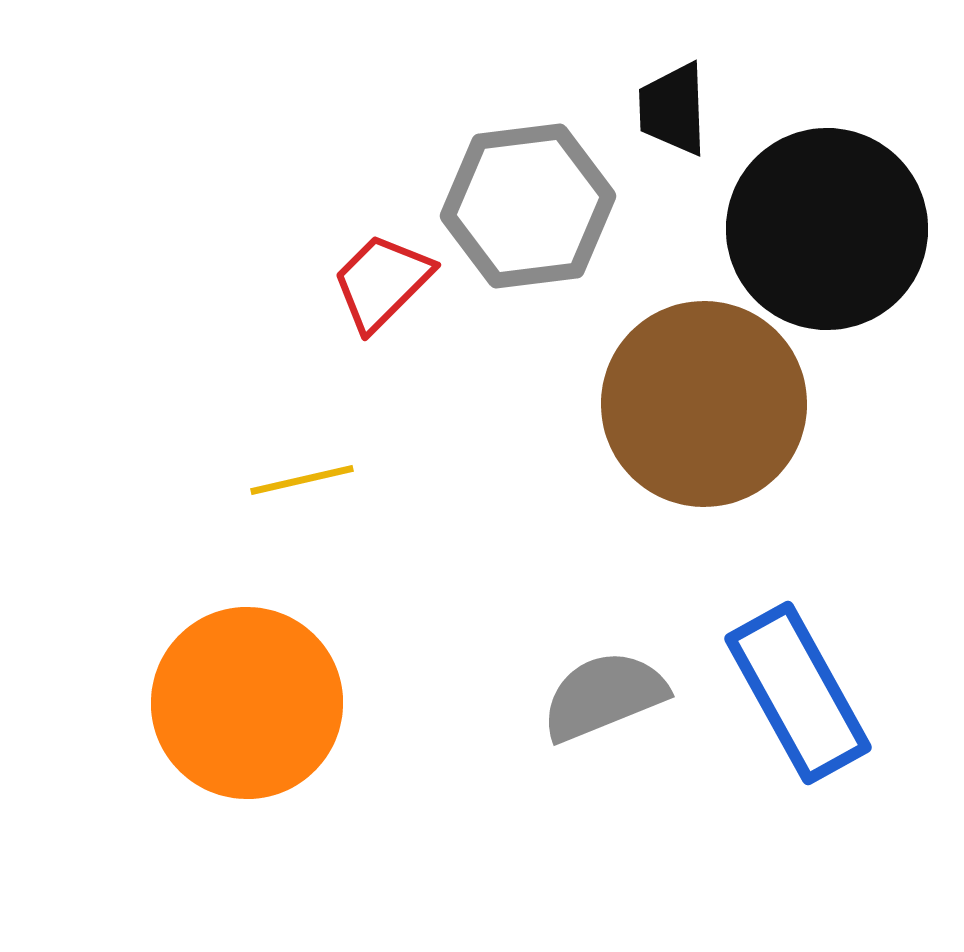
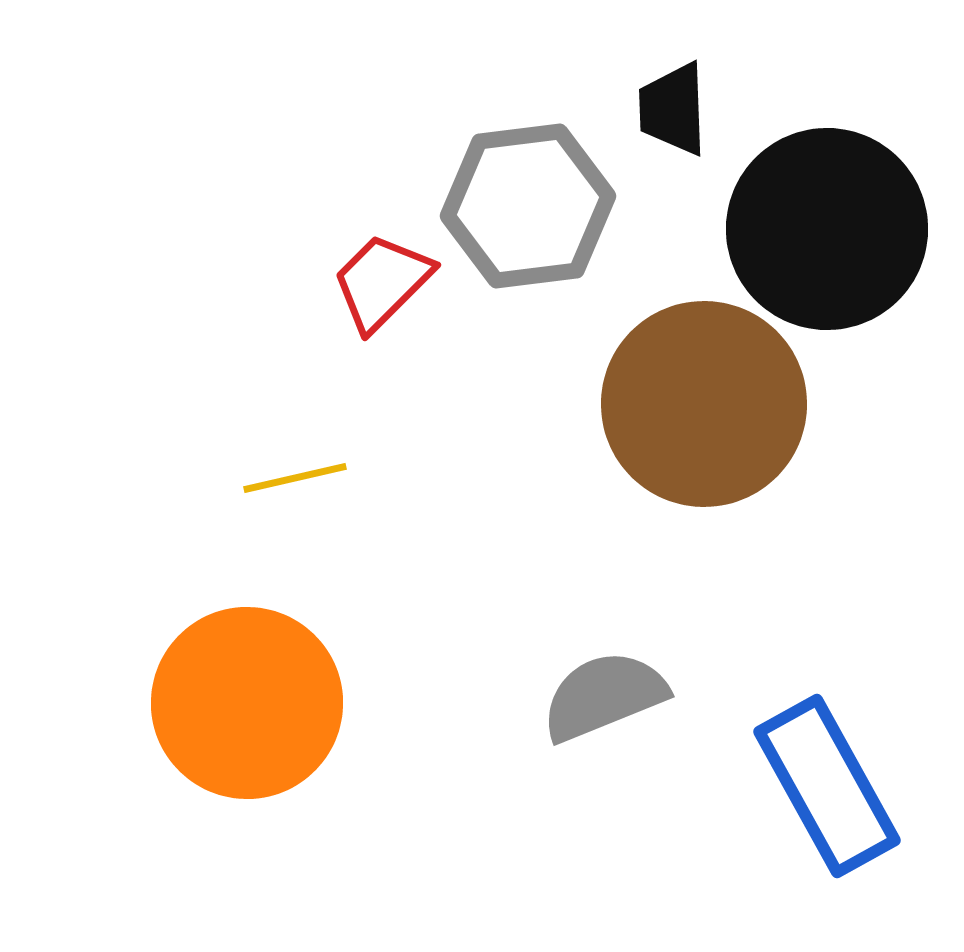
yellow line: moved 7 px left, 2 px up
blue rectangle: moved 29 px right, 93 px down
